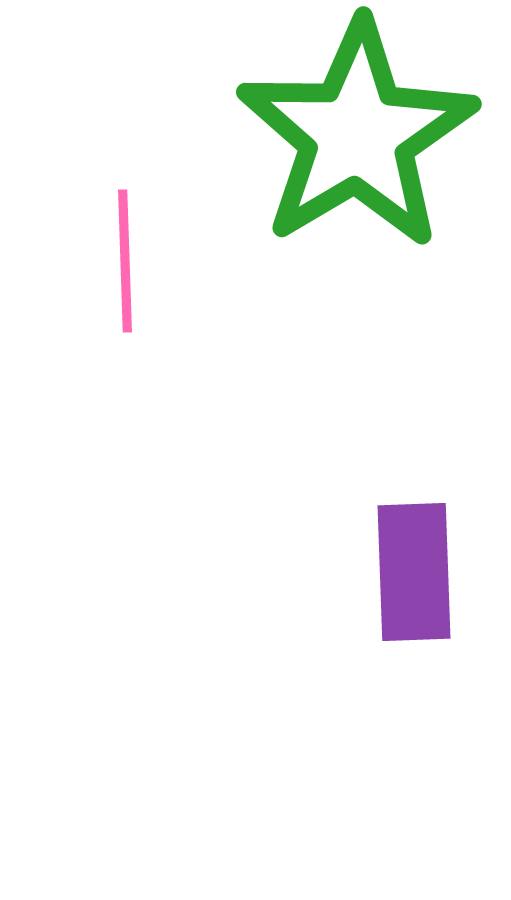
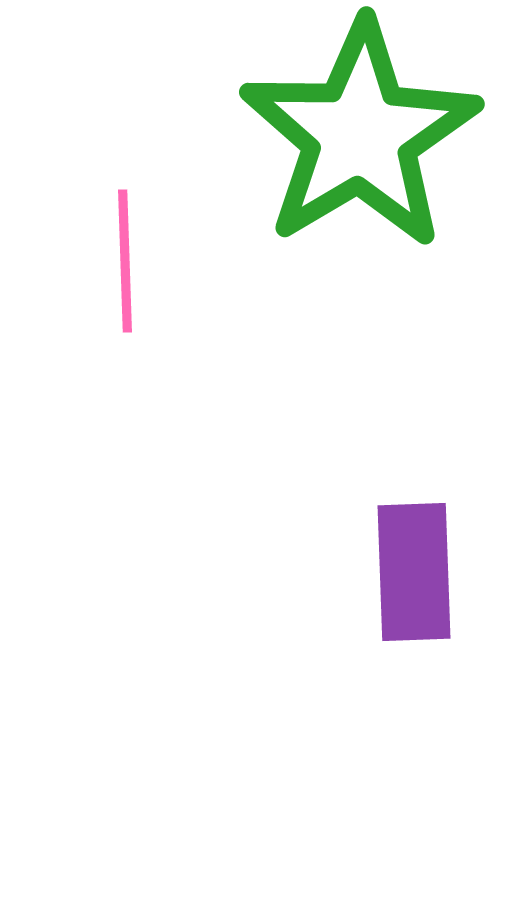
green star: moved 3 px right
